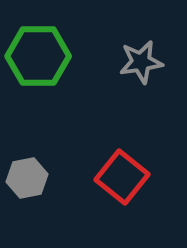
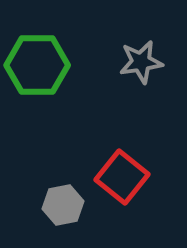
green hexagon: moved 1 px left, 9 px down
gray hexagon: moved 36 px right, 27 px down
